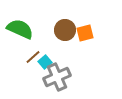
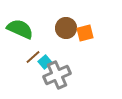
brown circle: moved 1 px right, 2 px up
gray cross: moved 2 px up
